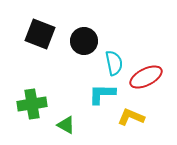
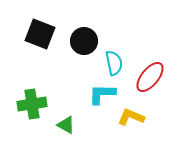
red ellipse: moved 4 px right; rotated 24 degrees counterclockwise
